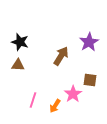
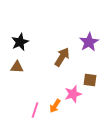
black star: rotated 30 degrees clockwise
brown arrow: moved 1 px right, 1 px down
brown triangle: moved 1 px left, 2 px down
pink star: rotated 18 degrees clockwise
pink line: moved 2 px right, 10 px down
